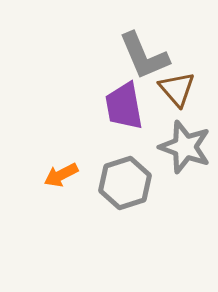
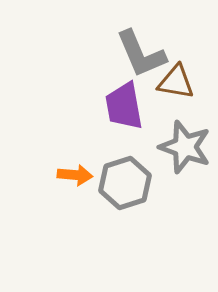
gray L-shape: moved 3 px left, 2 px up
brown triangle: moved 1 px left, 7 px up; rotated 39 degrees counterclockwise
orange arrow: moved 14 px right; rotated 148 degrees counterclockwise
